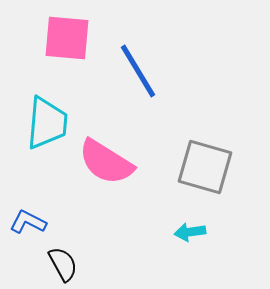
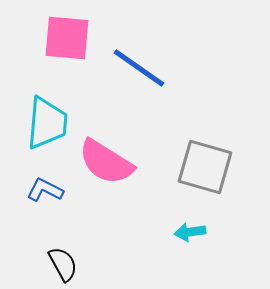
blue line: moved 1 px right, 3 px up; rotated 24 degrees counterclockwise
blue L-shape: moved 17 px right, 32 px up
